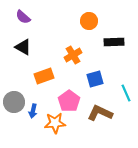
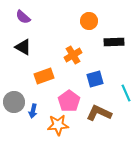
brown L-shape: moved 1 px left
orange star: moved 3 px right, 2 px down
